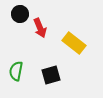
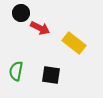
black circle: moved 1 px right, 1 px up
red arrow: rotated 42 degrees counterclockwise
black square: rotated 24 degrees clockwise
